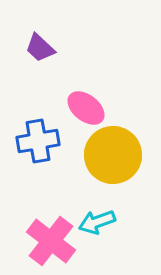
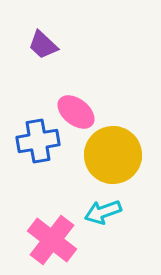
purple trapezoid: moved 3 px right, 3 px up
pink ellipse: moved 10 px left, 4 px down
cyan arrow: moved 6 px right, 10 px up
pink cross: moved 1 px right, 1 px up
